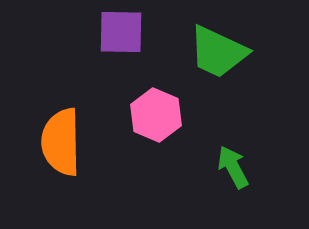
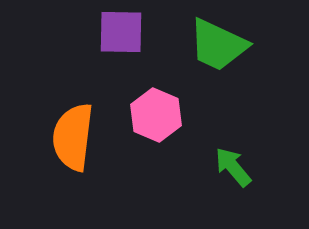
green trapezoid: moved 7 px up
orange semicircle: moved 12 px right, 5 px up; rotated 8 degrees clockwise
green arrow: rotated 12 degrees counterclockwise
